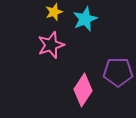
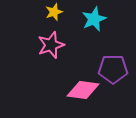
cyan star: moved 9 px right
purple pentagon: moved 5 px left, 3 px up
pink diamond: rotated 64 degrees clockwise
